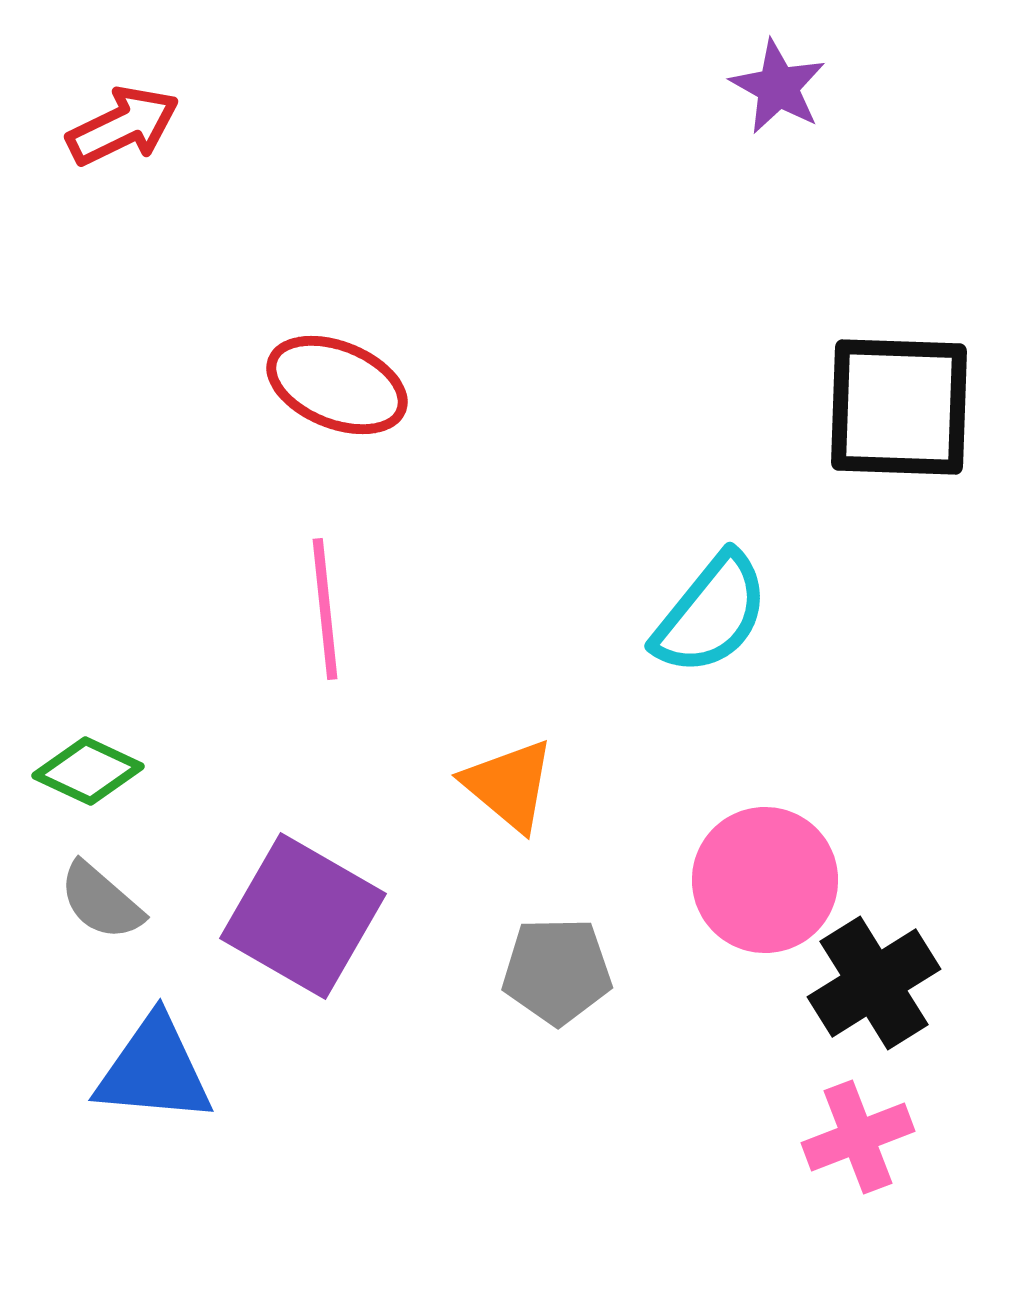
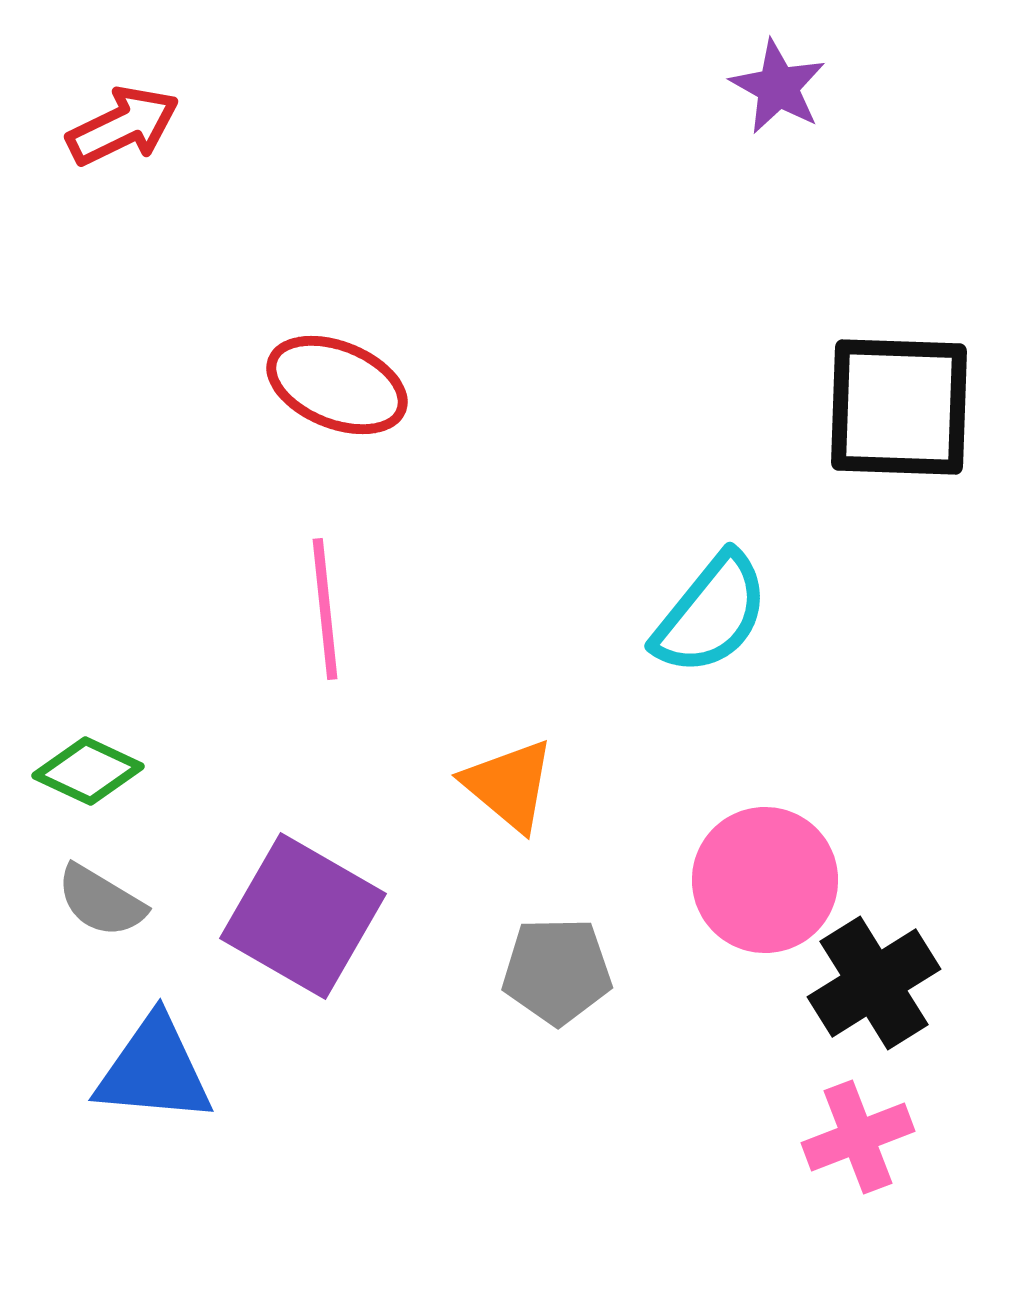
gray semicircle: rotated 10 degrees counterclockwise
